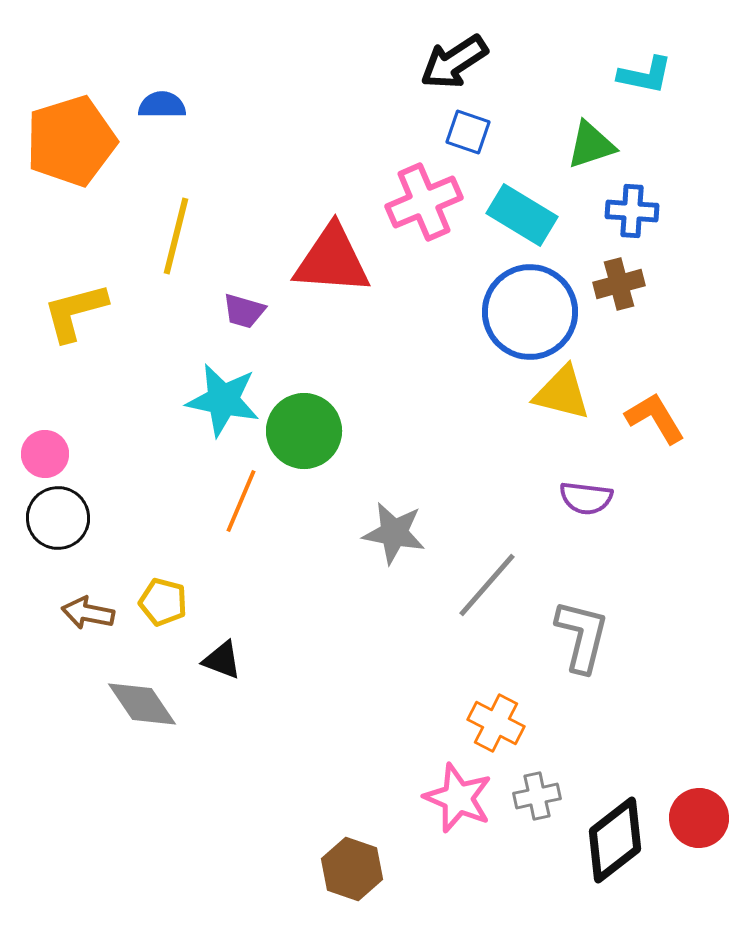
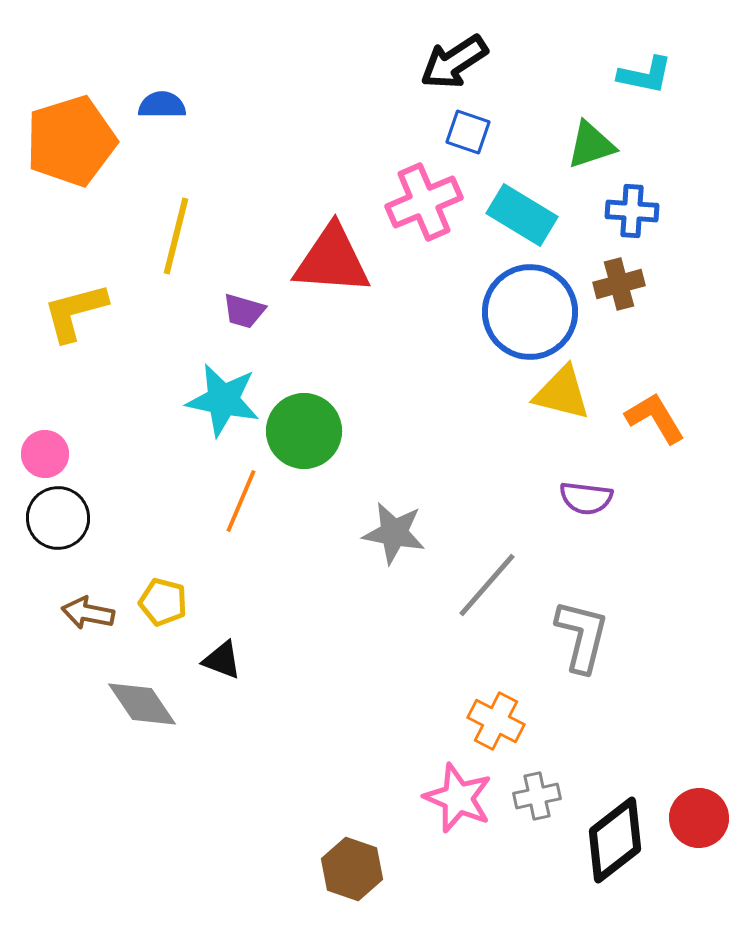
orange cross: moved 2 px up
